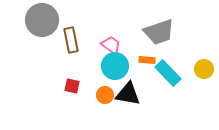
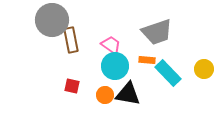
gray circle: moved 10 px right
gray trapezoid: moved 2 px left
